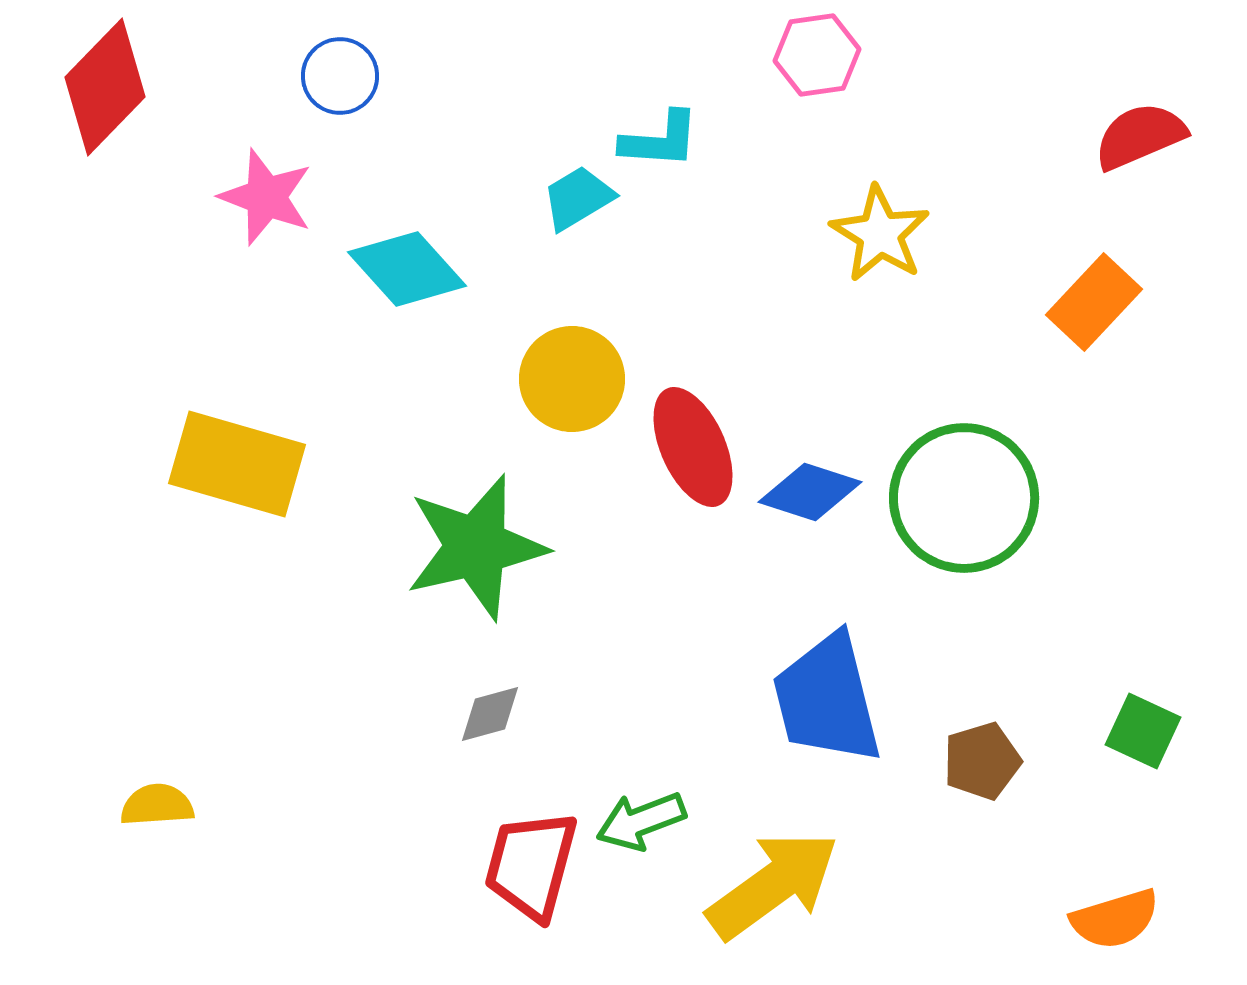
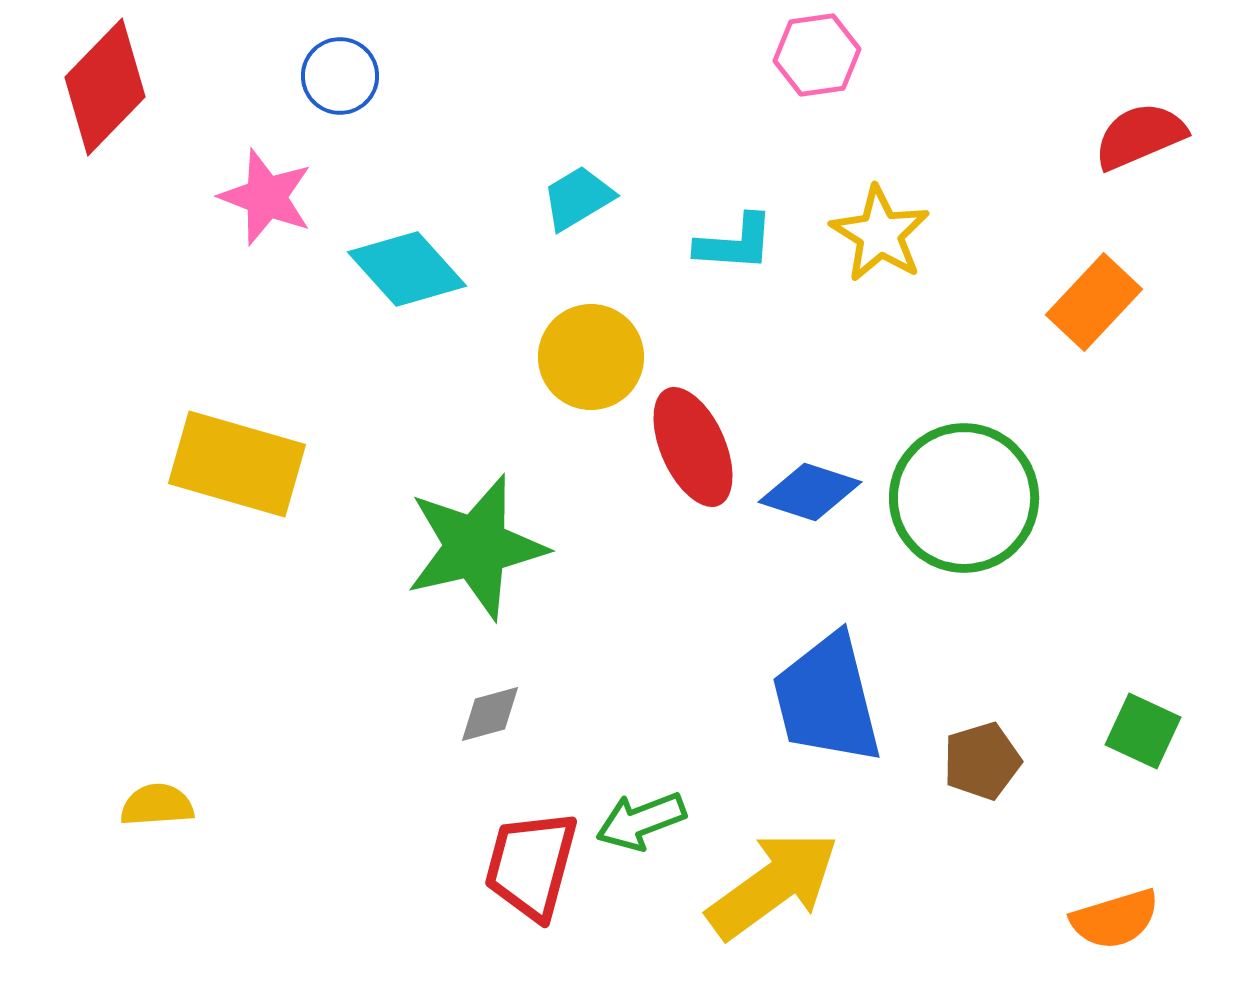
cyan L-shape: moved 75 px right, 103 px down
yellow circle: moved 19 px right, 22 px up
